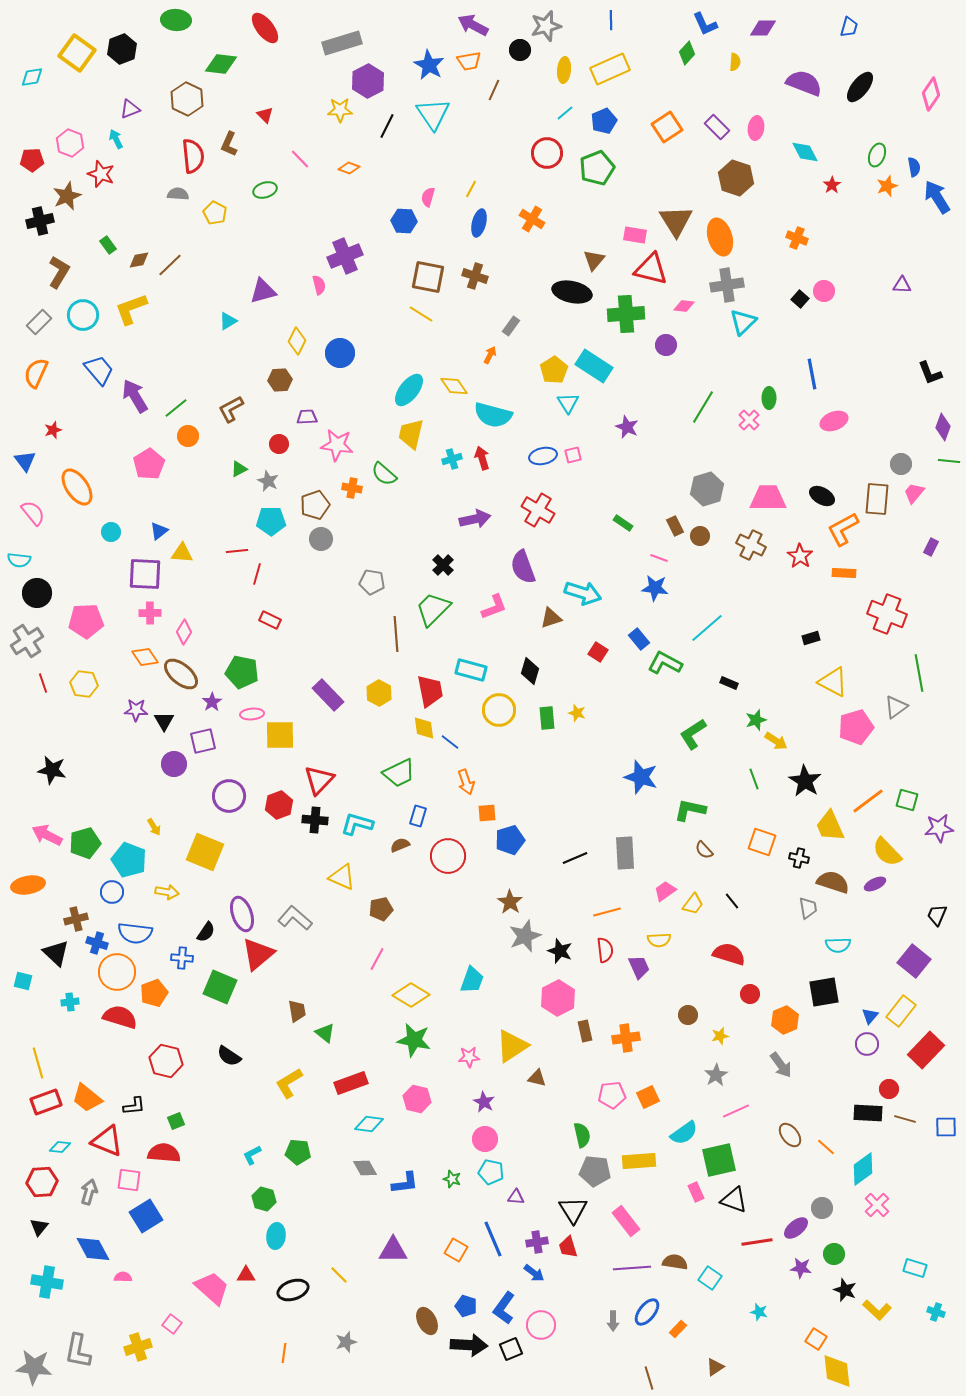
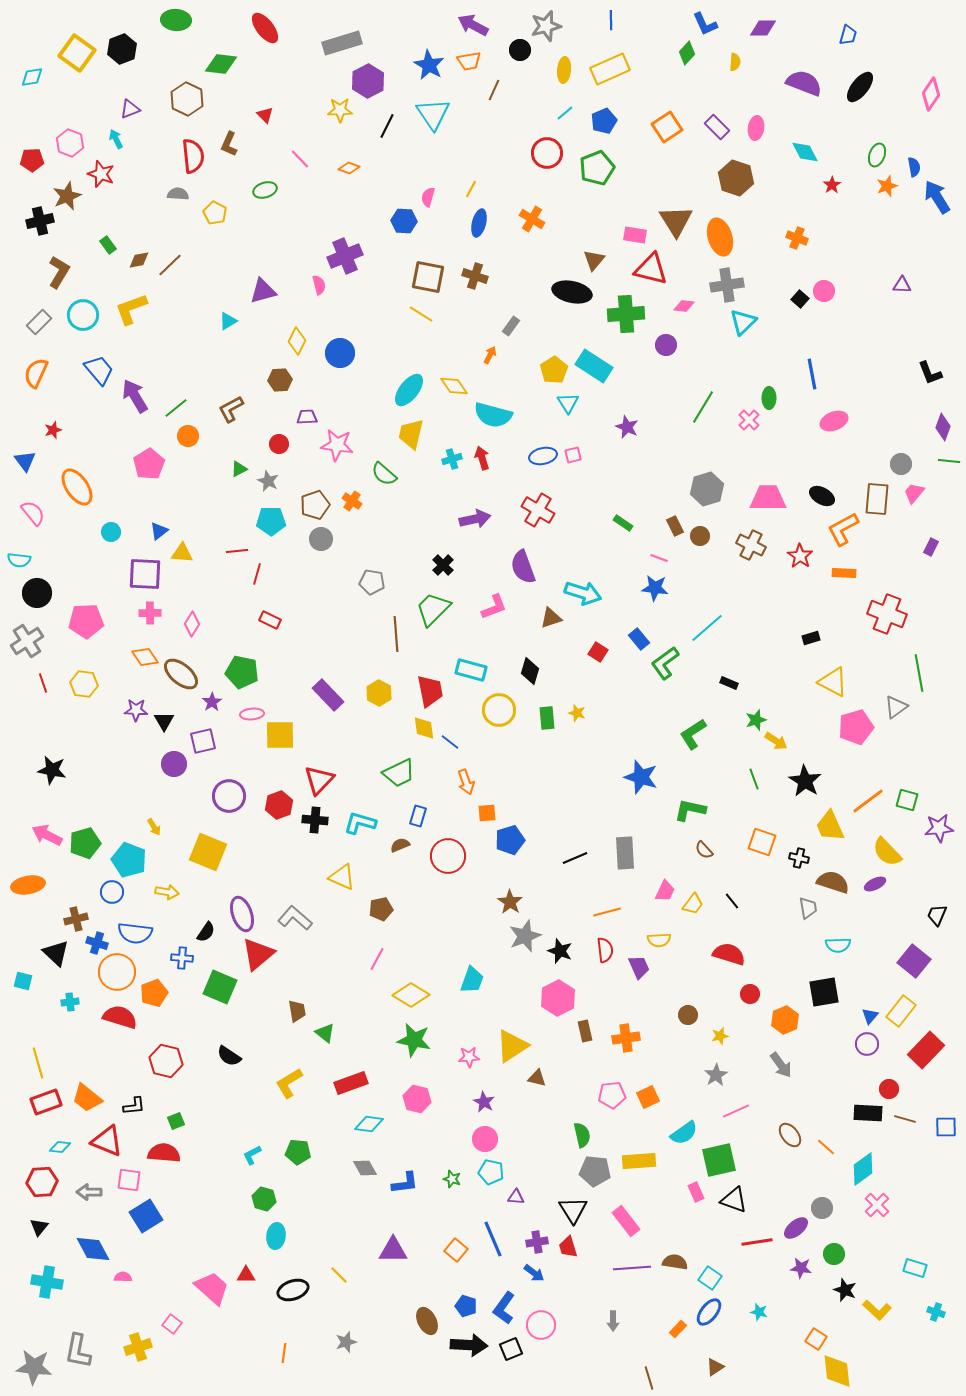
blue trapezoid at (849, 27): moved 1 px left, 8 px down
orange cross at (352, 488): moved 13 px down; rotated 24 degrees clockwise
pink diamond at (184, 632): moved 8 px right, 8 px up
green L-shape at (665, 663): rotated 64 degrees counterclockwise
cyan L-shape at (357, 824): moved 3 px right, 1 px up
yellow square at (205, 852): moved 3 px right
pink trapezoid at (665, 891): rotated 150 degrees clockwise
gray arrow at (89, 1192): rotated 105 degrees counterclockwise
orange square at (456, 1250): rotated 10 degrees clockwise
blue ellipse at (647, 1312): moved 62 px right
